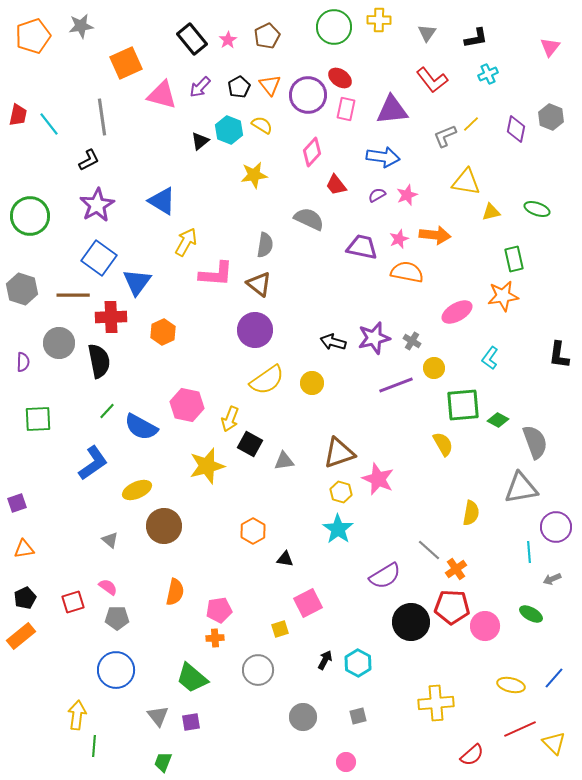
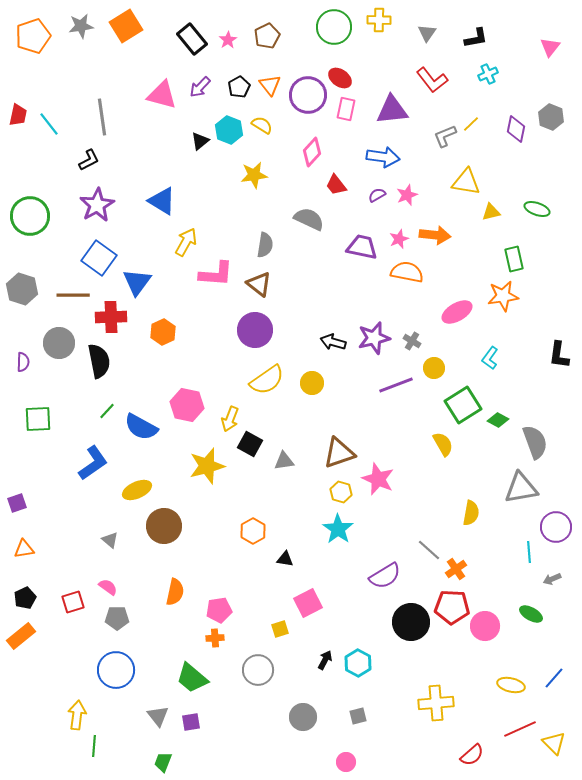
orange square at (126, 63): moved 37 px up; rotated 8 degrees counterclockwise
green square at (463, 405): rotated 27 degrees counterclockwise
